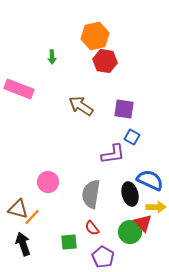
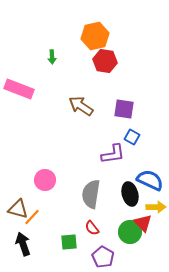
pink circle: moved 3 px left, 2 px up
